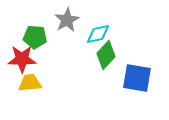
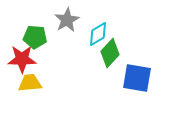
cyan diamond: rotated 20 degrees counterclockwise
green diamond: moved 4 px right, 2 px up
